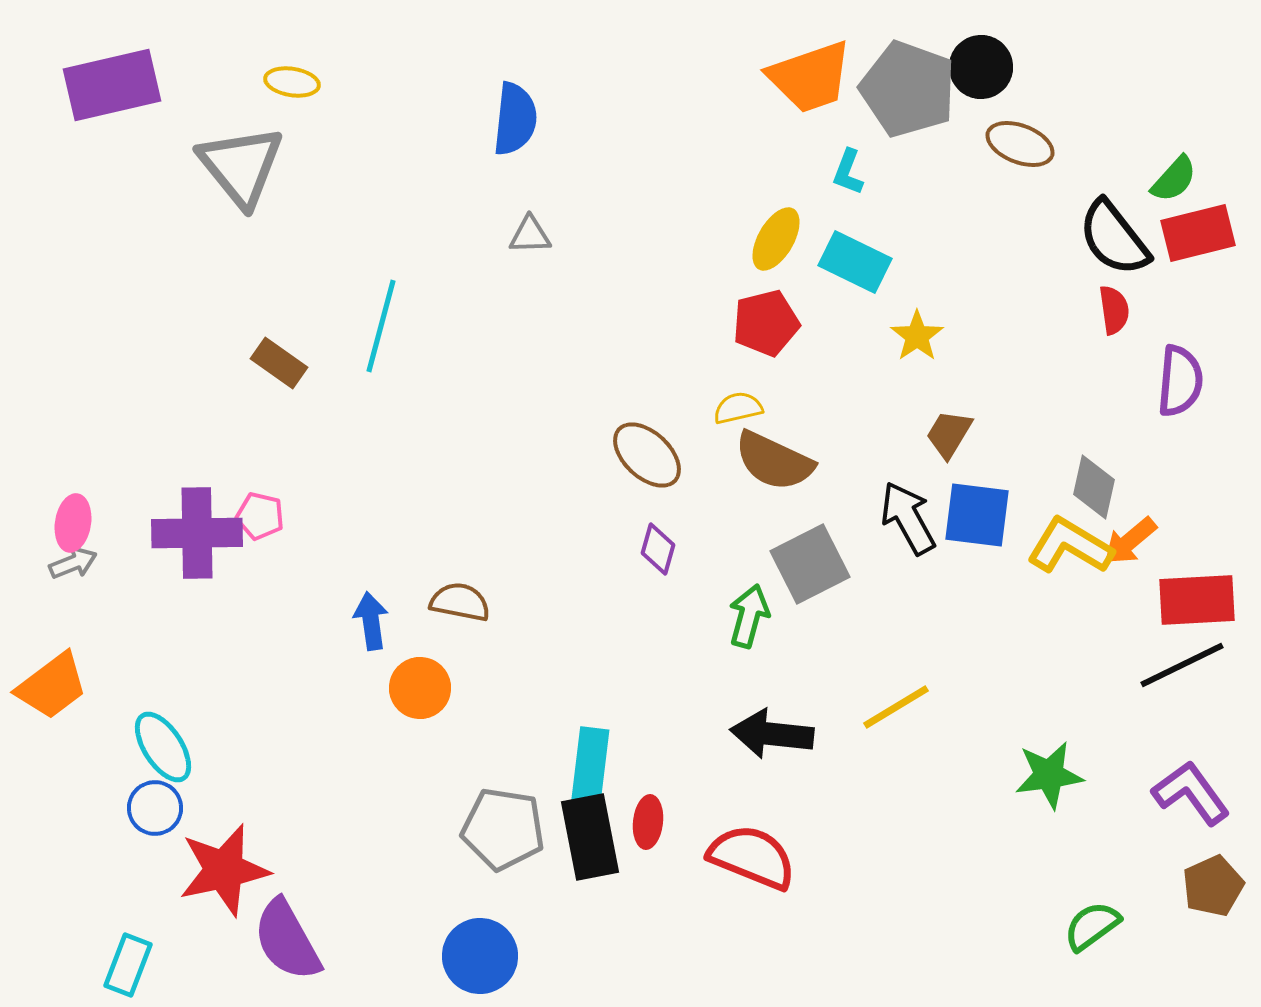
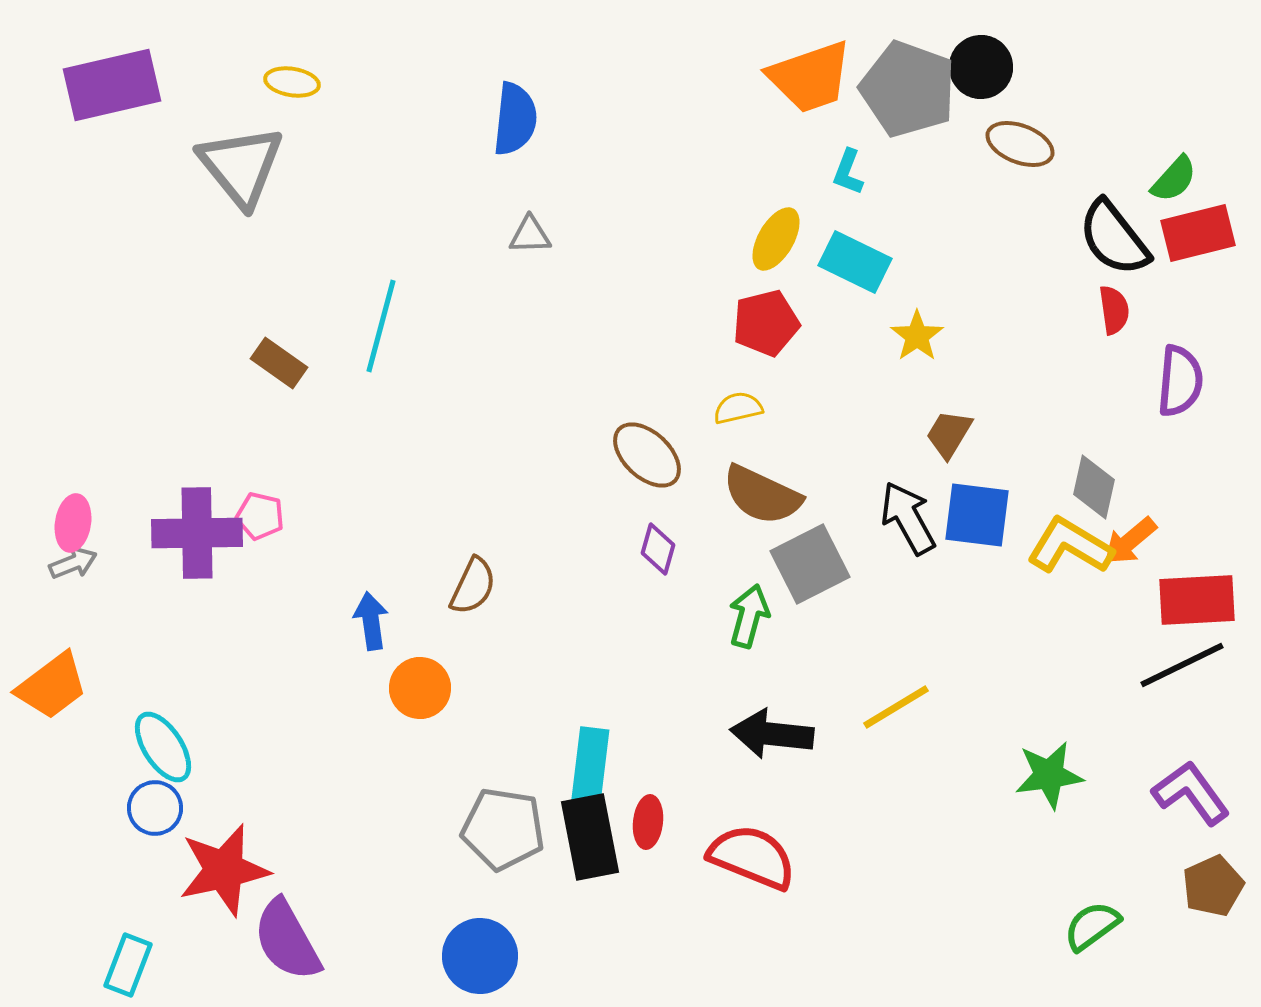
brown semicircle at (774, 461): moved 12 px left, 34 px down
brown semicircle at (460, 602): moved 13 px right, 16 px up; rotated 104 degrees clockwise
